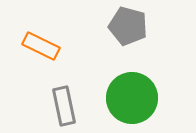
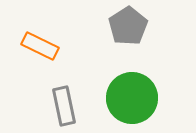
gray pentagon: rotated 24 degrees clockwise
orange rectangle: moved 1 px left
